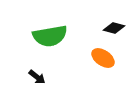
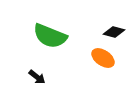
black diamond: moved 4 px down
green semicircle: rotated 32 degrees clockwise
